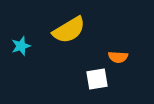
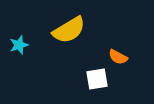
cyan star: moved 2 px left, 1 px up
orange semicircle: rotated 24 degrees clockwise
